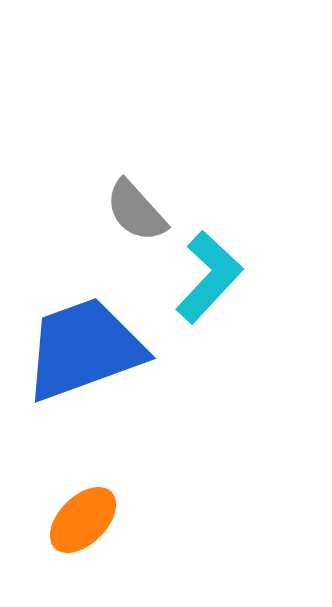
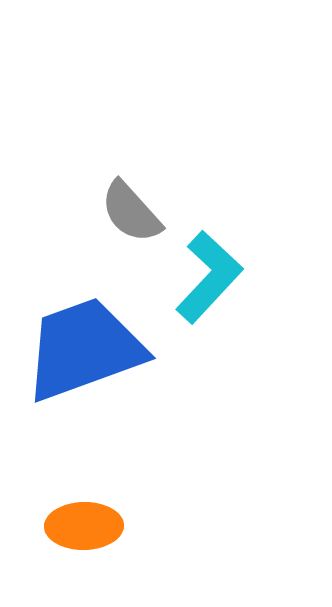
gray semicircle: moved 5 px left, 1 px down
orange ellipse: moved 1 px right, 6 px down; rotated 44 degrees clockwise
